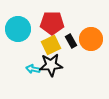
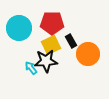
cyan circle: moved 1 px right, 1 px up
orange circle: moved 3 px left, 15 px down
black star: moved 5 px left, 4 px up
cyan arrow: moved 2 px left, 1 px up; rotated 40 degrees clockwise
